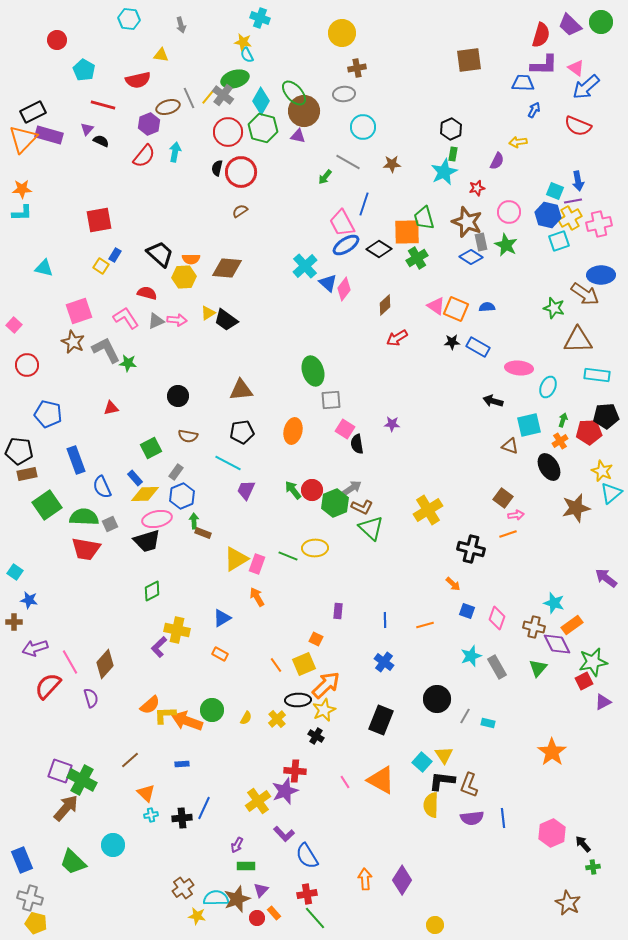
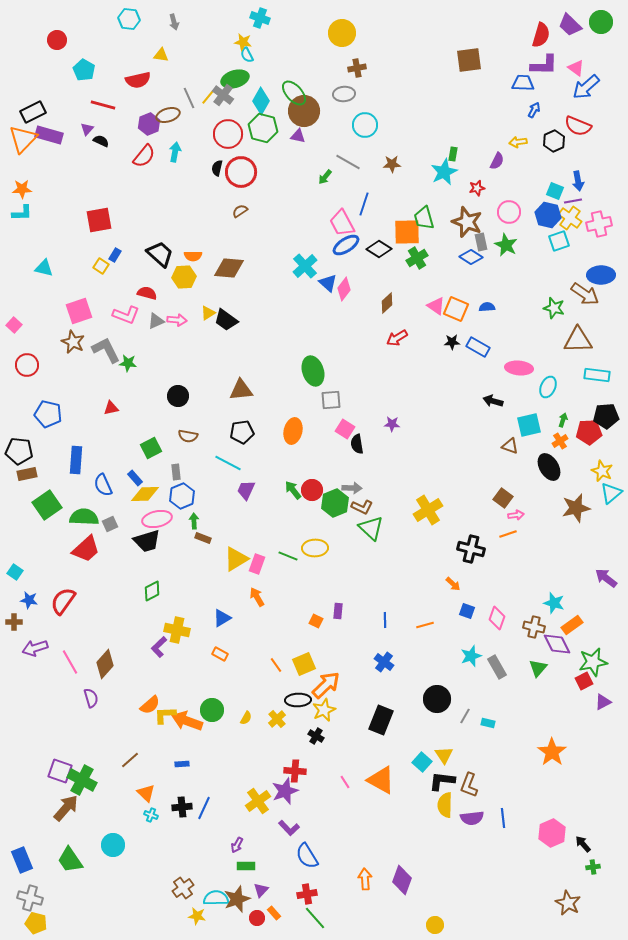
gray arrow at (181, 25): moved 7 px left, 3 px up
brown ellipse at (168, 107): moved 8 px down
cyan circle at (363, 127): moved 2 px right, 2 px up
black hexagon at (451, 129): moved 103 px right, 12 px down
red circle at (228, 132): moved 2 px down
yellow cross at (570, 218): rotated 25 degrees counterclockwise
orange semicircle at (191, 259): moved 2 px right, 3 px up
brown diamond at (227, 268): moved 2 px right
brown diamond at (385, 305): moved 2 px right, 2 px up
pink L-shape at (126, 318): moved 3 px up; rotated 144 degrees clockwise
blue rectangle at (76, 460): rotated 24 degrees clockwise
gray rectangle at (176, 472): rotated 42 degrees counterclockwise
blue semicircle at (102, 487): moved 1 px right, 2 px up
gray arrow at (352, 488): rotated 36 degrees clockwise
brown rectangle at (203, 533): moved 5 px down
red trapezoid at (86, 549): rotated 52 degrees counterclockwise
orange square at (316, 639): moved 18 px up
red semicircle at (48, 686): moved 15 px right, 85 px up; rotated 8 degrees counterclockwise
yellow semicircle at (431, 805): moved 14 px right
cyan cross at (151, 815): rotated 32 degrees clockwise
black cross at (182, 818): moved 11 px up
purple L-shape at (284, 834): moved 5 px right, 6 px up
green trapezoid at (73, 862): moved 3 px left, 2 px up; rotated 12 degrees clockwise
purple diamond at (402, 880): rotated 12 degrees counterclockwise
